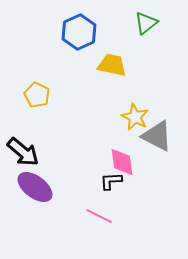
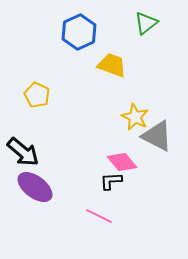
yellow trapezoid: rotated 8 degrees clockwise
pink diamond: rotated 32 degrees counterclockwise
